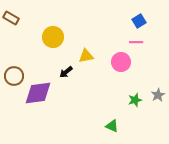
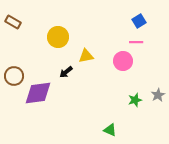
brown rectangle: moved 2 px right, 4 px down
yellow circle: moved 5 px right
pink circle: moved 2 px right, 1 px up
green triangle: moved 2 px left, 4 px down
